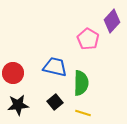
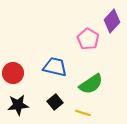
green semicircle: moved 10 px right, 1 px down; rotated 55 degrees clockwise
